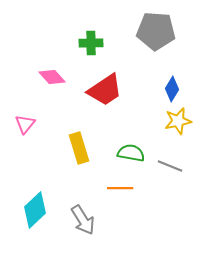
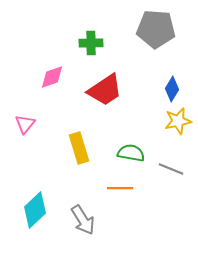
gray pentagon: moved 2 px up
pink diamond: rotated 68 degrees counterclockwise
gray line: moved 1 px right, 3 px down
